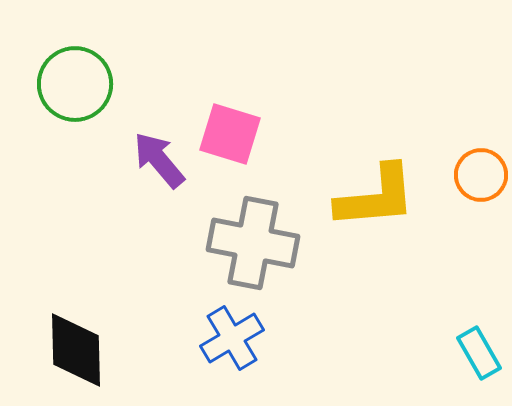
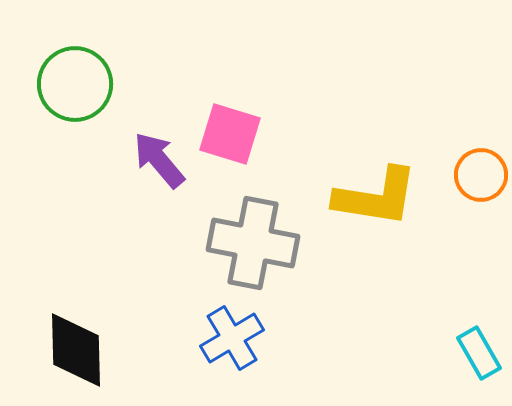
yellow L-shape: rotated 14 degrees clockwise
